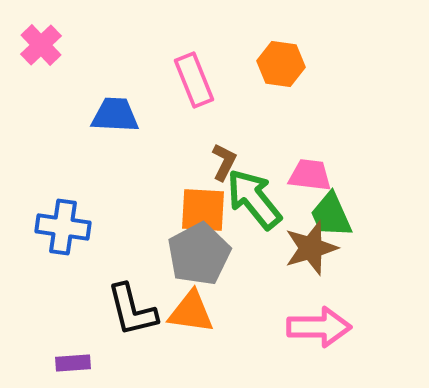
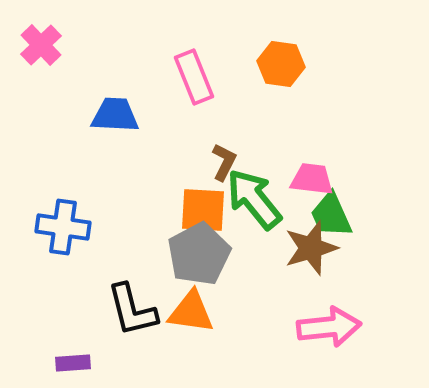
pink rectangle: moved 3 px up
pink trapezoid: moved 2 px right, 4 px down
pink arrow: moved 10 px right; rotated 6 degrees counterclockwise
